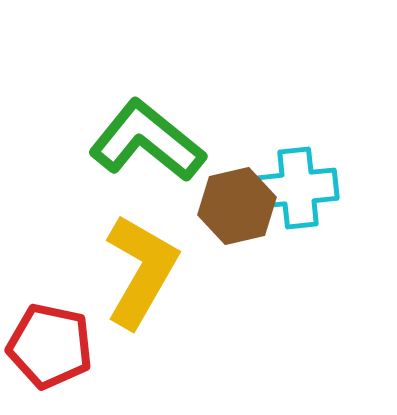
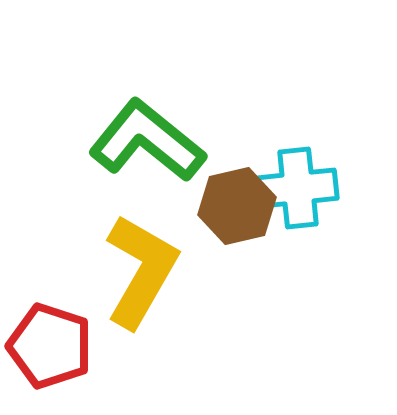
red pentagon: rotated 6 degrees clockwise
